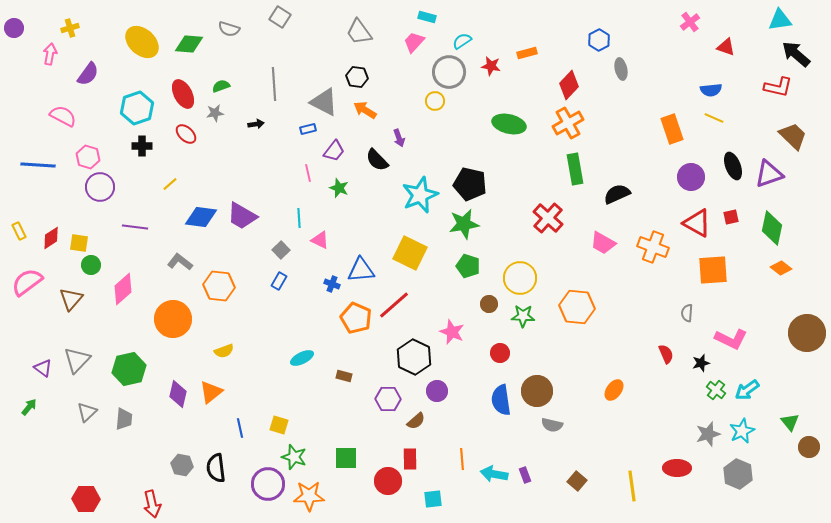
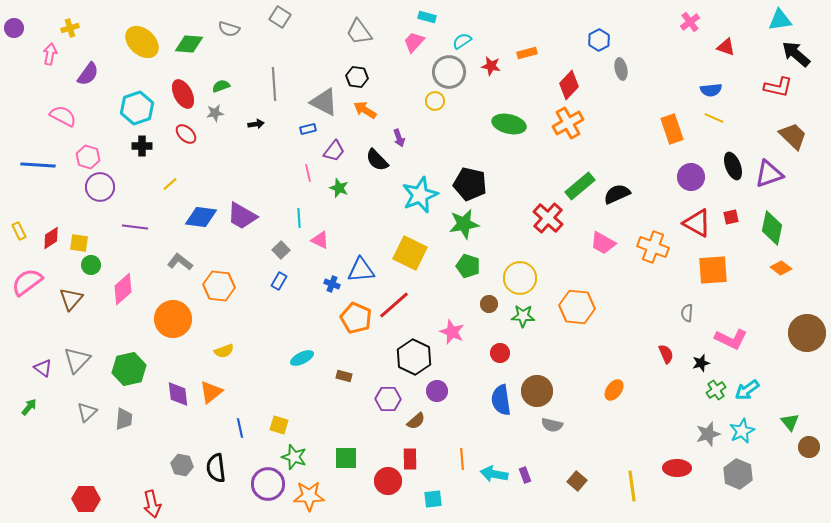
green rectangle at (575, 169): moved 5 px right, 17 px down; rotated 60 degrees clockwise
green cross at (716, 390): rotated 18 degrees clockwise
purple diamond at (178, 394): rotated 20 degrees counterclockwise
